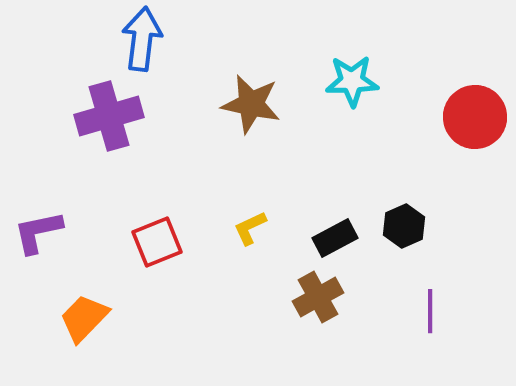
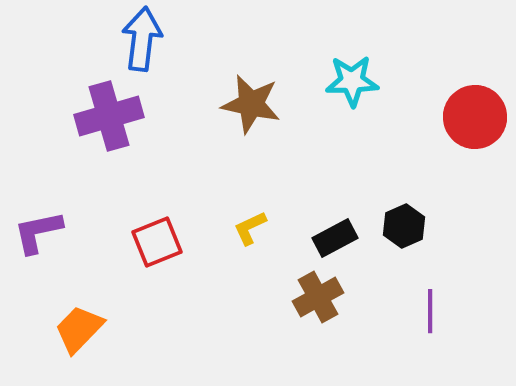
orange trapezoid: moved 5 px left, 11 px down
